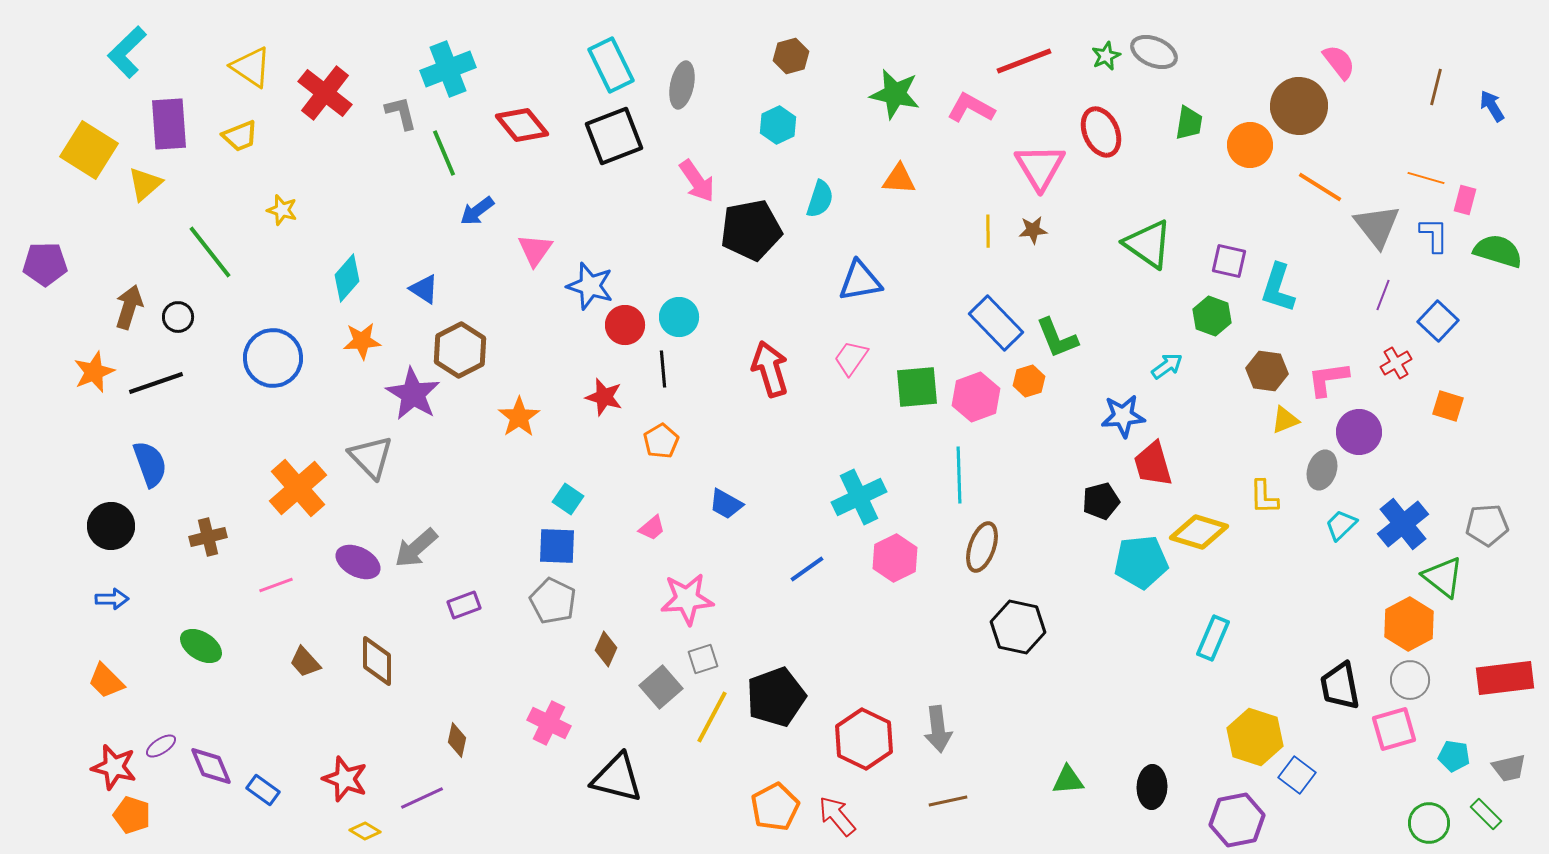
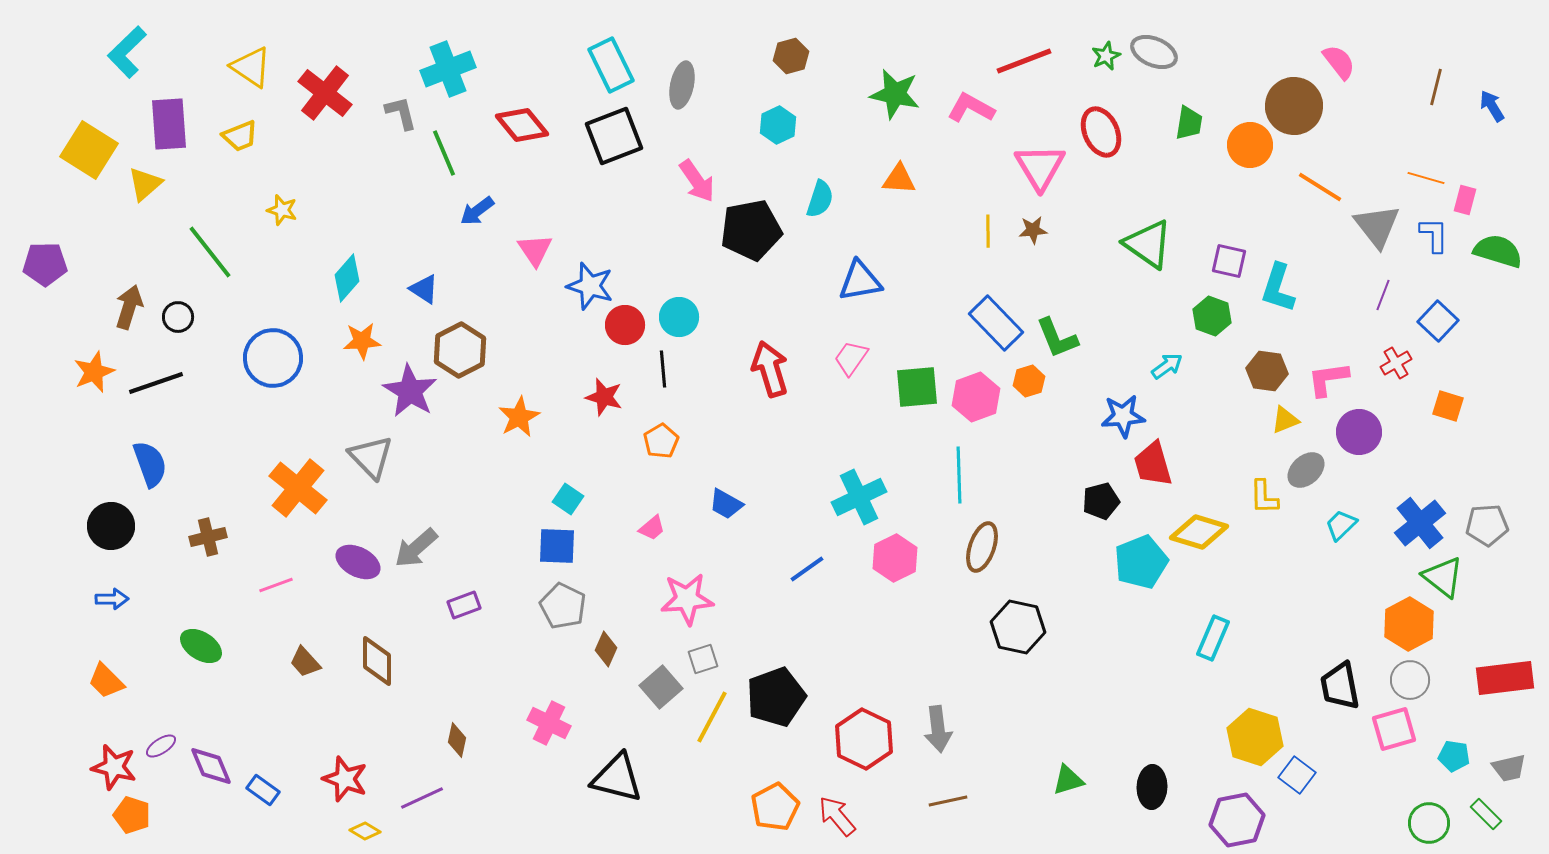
brown circle at (1299, 106): moved 5 px left
pink triangle at (535, 250): rotated 9 degrees counterclockwise
purple star at (413, 394): moved 3 px left, 3 px up
orange star at (519, 417): rotated 6 degrees clockwise
gray ellipse at (1322, 470): moved 16 px left; rotated 30 degrees clockwise
orange cross at (298, 488): rotated 10 degrees counterclockwise
blue cross at (1403, 524): moved 17 px right, 1 px up
cyan pentagon at (1141, 562): rotated 16 degrees counterclockwise
gray pentagon at (553, 601): moved 10 px right, 5 px down
green triangle at (1068, 780): rotated 12 degrees counterclockwise
